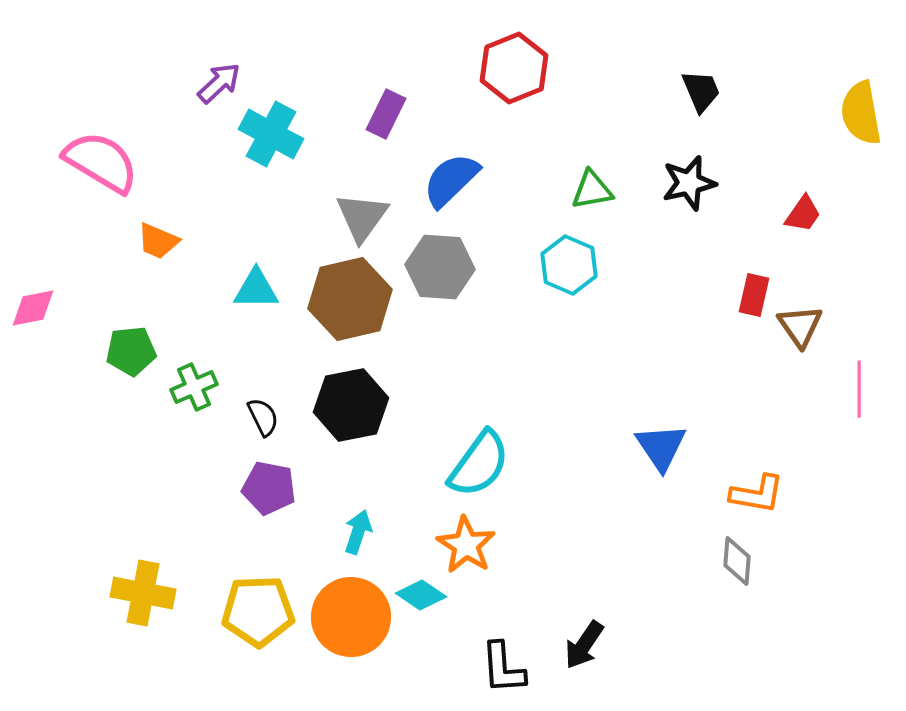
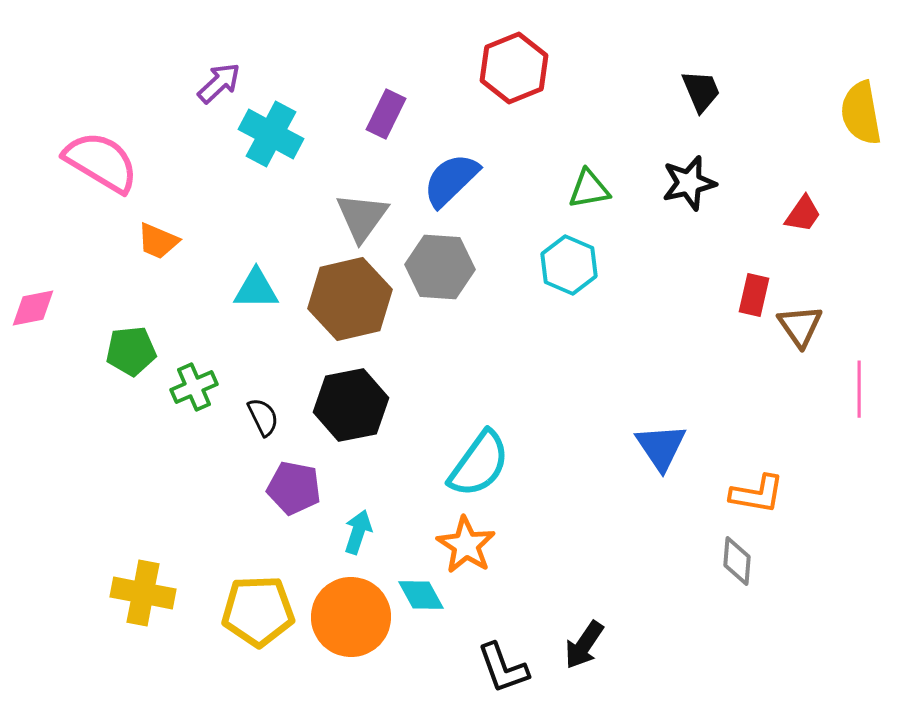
green triangle: moved 3 px left, 1 px up
purple pentagon: moved 25 px right
cyan diamond: rotated 27 degrees clockwise
black L-shape: rotated 16 degrees counterclockwise
